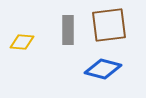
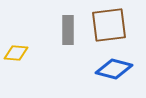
yellow diamond: moved 6 px left, 11 px down
blue diamond: moved 11 px right
